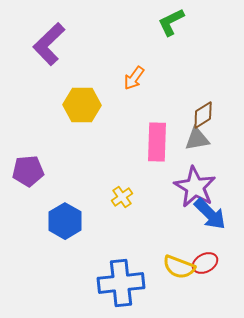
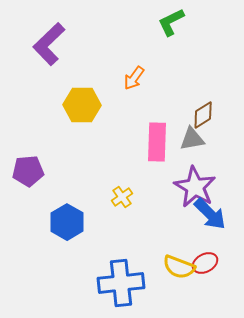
gray triangle: moved 5 px left
blue hexagon: moved 2 px right, 1 px down
